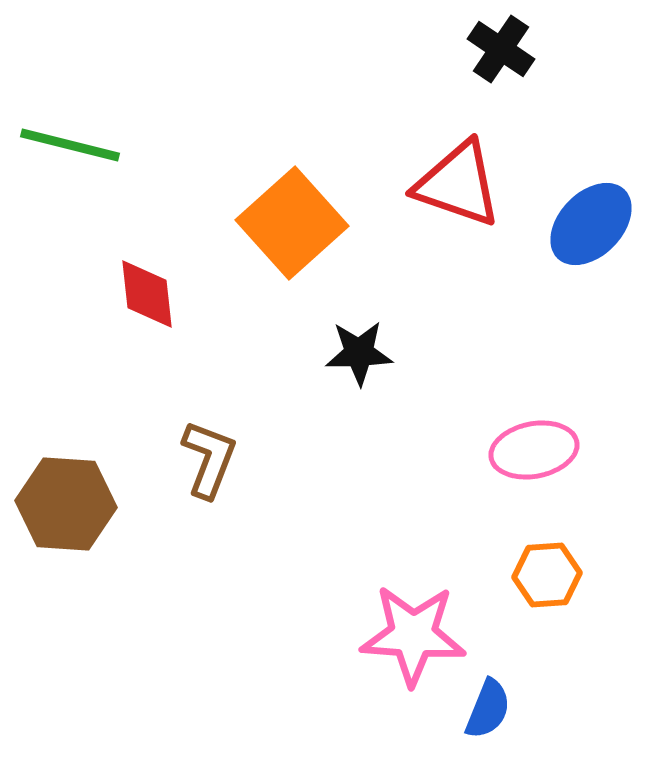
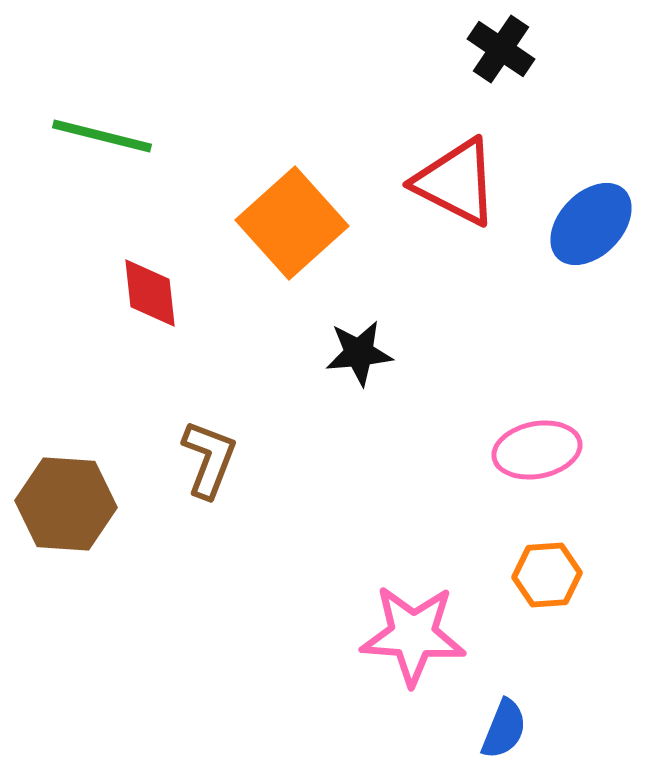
green line: moved 32 px right, 9 px up
red triangle: moved 2 px left, 2 px up; rotated 8 degrees clockwise
red diamond: moved 3 px right, 1 px up
black star: rotated 4 degrees counterclockwise
pink ellipse: moved 3 px right
blue semicircle: moved 16 px right, 20 px down
